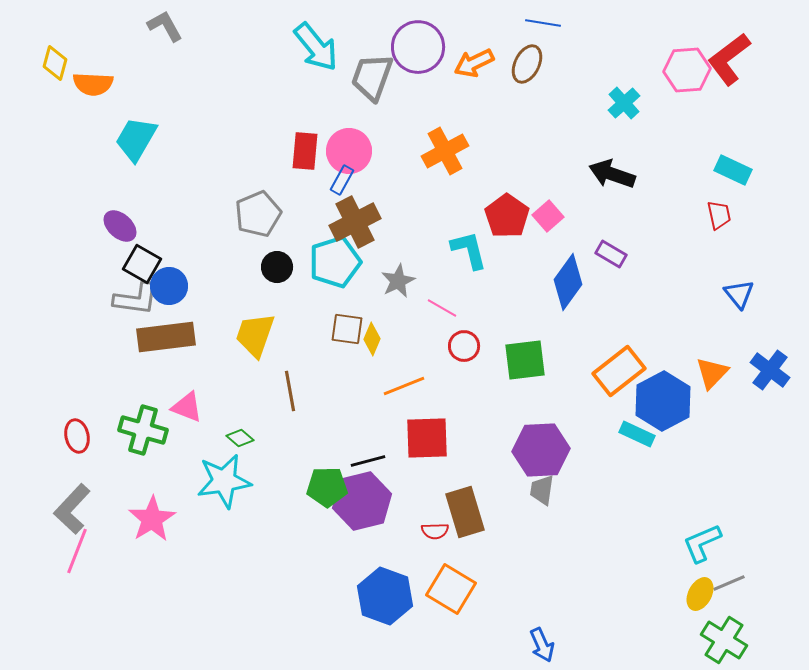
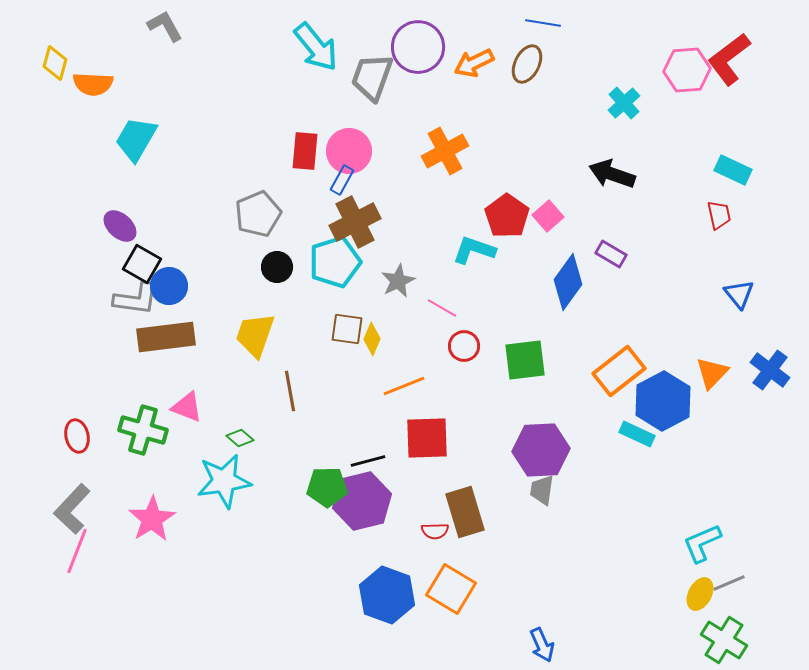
cyan L-shape at (469, 250): moved 5 px right; rotated 57 degrees counterclockwise
blue hexagon at (385, 596): moved 2 px right, 1 px up
